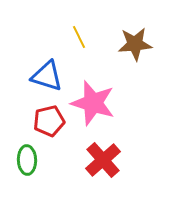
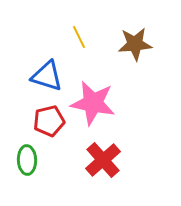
pink star: rotated 6 degrees counterclockwise
